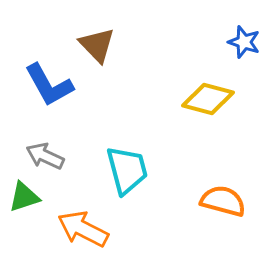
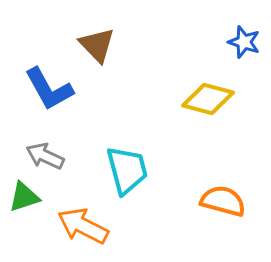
blue L-shape: moved 4 px down
orange arrow: moved 3 px up
